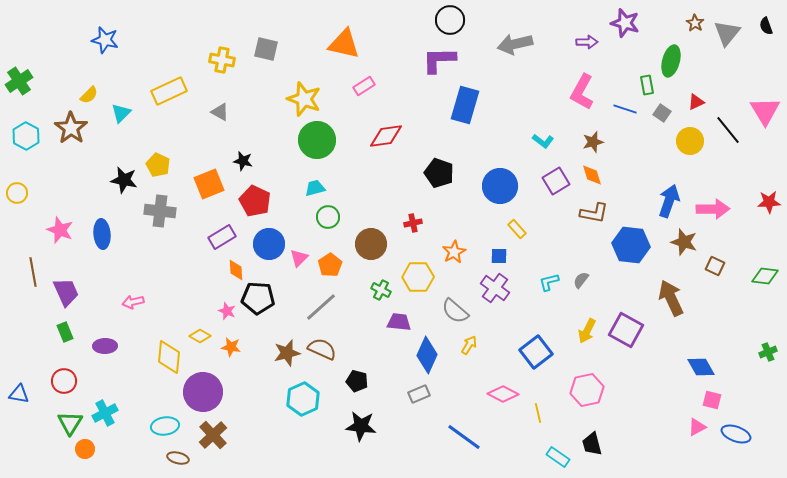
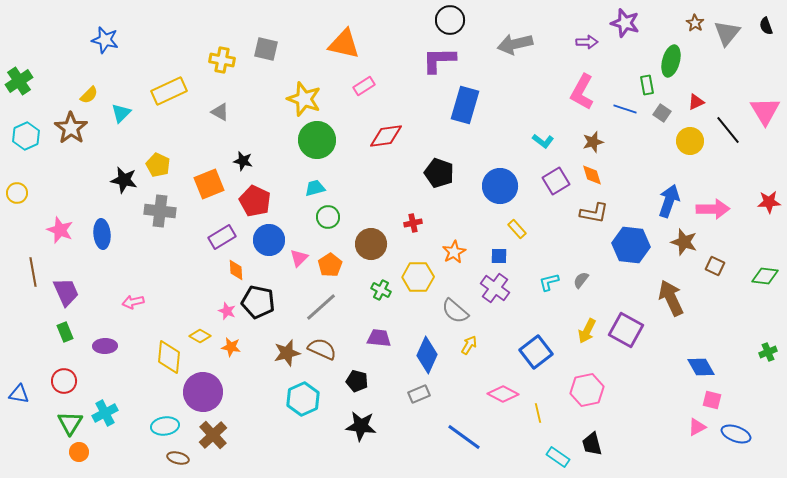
cyan hexagon at (26, 136): rotated 8 degrees clockwise
blue circle at (269, 244): moved 4 px up
black pentagon at (258, 298): moved 4 px down; rotated 8 degrees clockwise
purple trapezoid at (399, 322): moved 20 px left, 16 px down
orange circle at (85, 449): moved 6 px left, 3 px down
